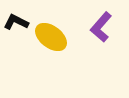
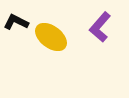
purple L-shape: moved 1 px left
